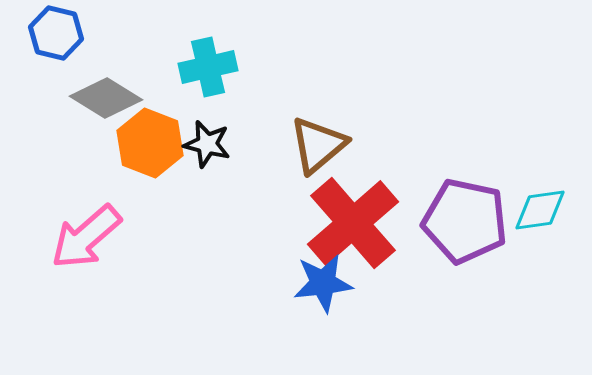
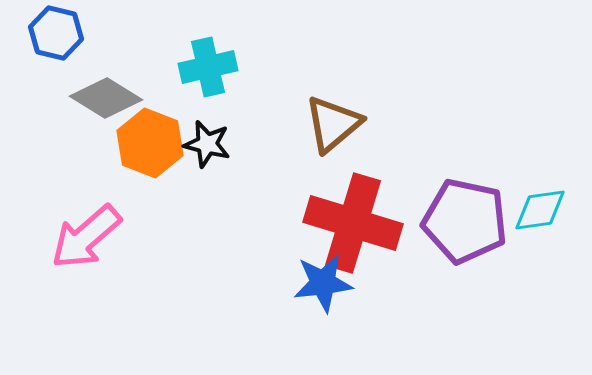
brown triangle: moved 15 px right, 21 px up
red cross: rotated 32 degrees counterclockwise
